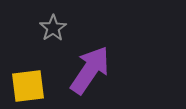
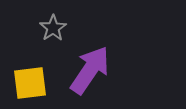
yellow square: moved 2 px right, 3 px up
